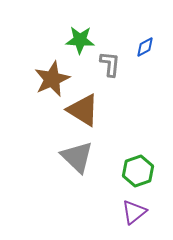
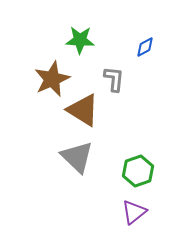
gray L-shape: moved 4 px right, 15 px down
